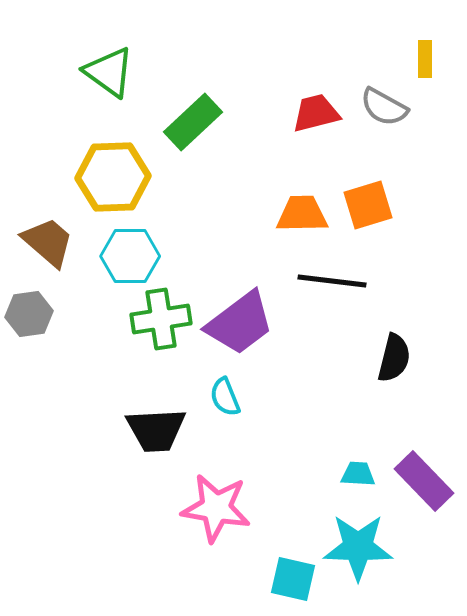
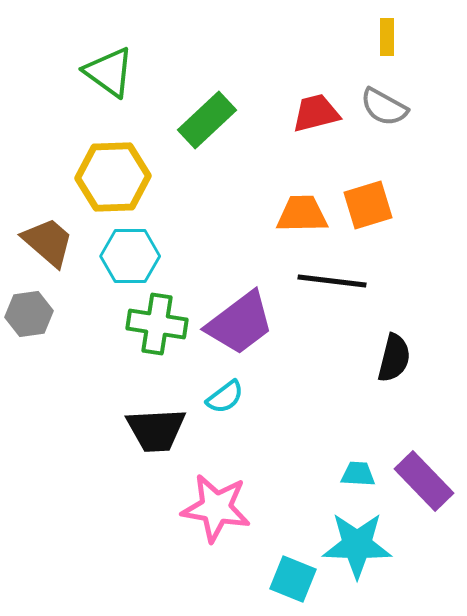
yellow rectangle: moved 38 px left, 22 px up
green rectangle: moved 14 px right, 2 px up
green cross: moved 4 px left, 5 px down; rotated 18 degrees clockwise
cyan semicircle: rotated 105 degrees counterclockwise
cyan star: moved 1 px left, 2 px up
cyan square: rotated 9 degrees clockwise
